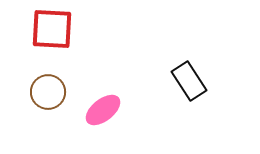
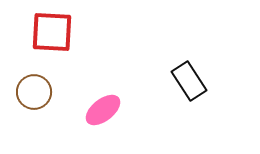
red square: moved 3 px down
brown circle: moved 14 px left
